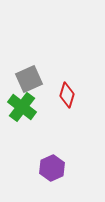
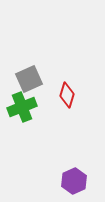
green cross: rotated 32 degrees clockwise
purple hexagon: moved 22 px right, 13 px down
